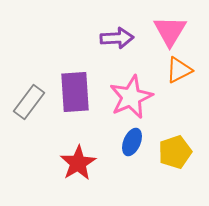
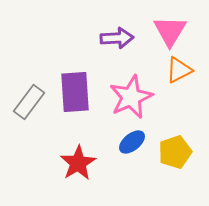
blue ellipse: rotated 28 degrees clockwise
